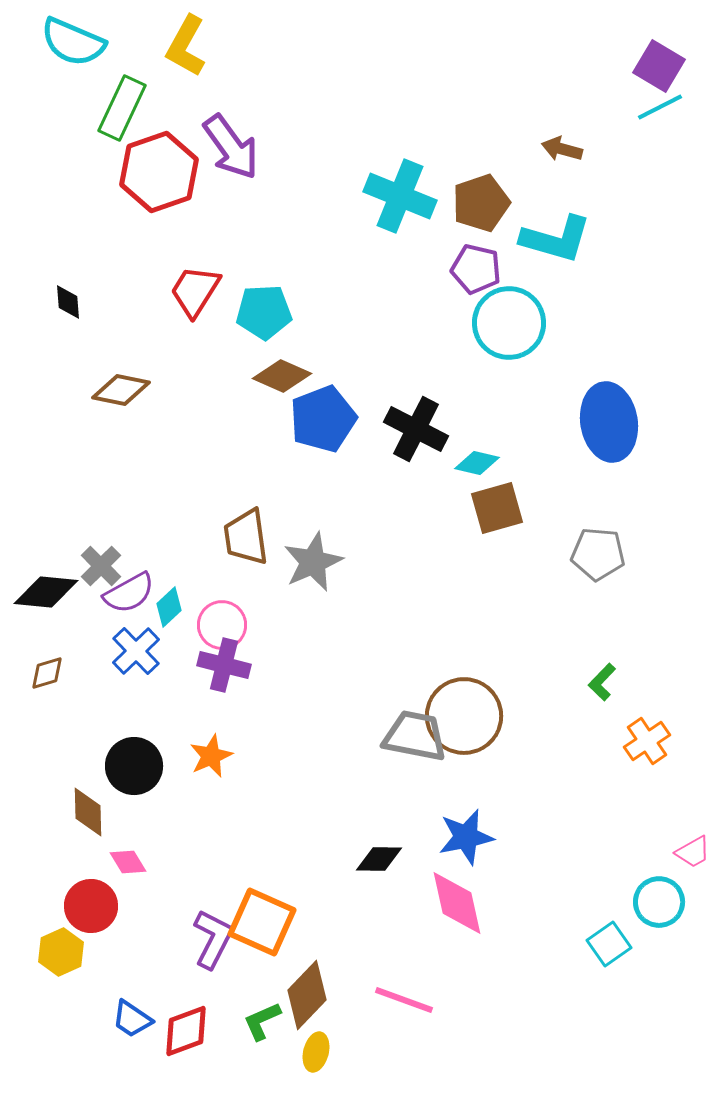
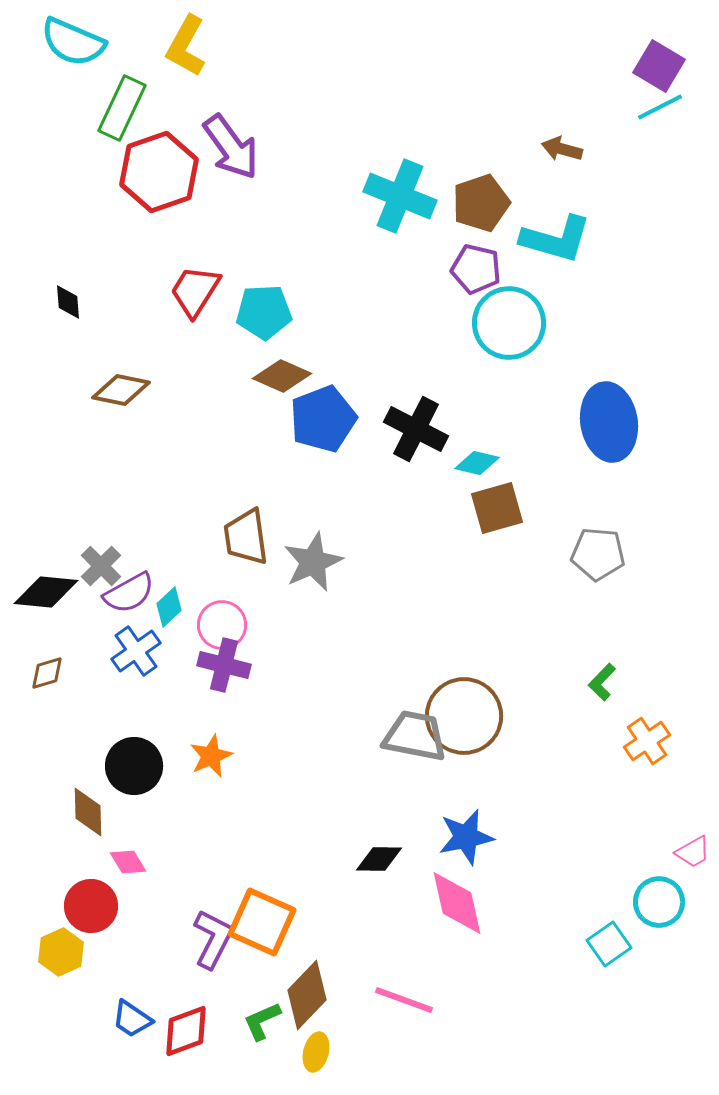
blue cross at (136, 651): rotated 9 degrees clockwise
